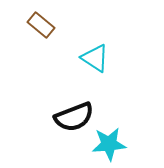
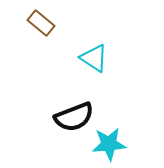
brown rectangle: moved 2 px up
cyan triangle: moved 1 px left
